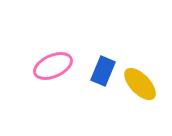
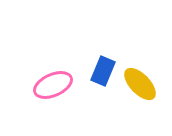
pink ellipse: moved 19 px down
